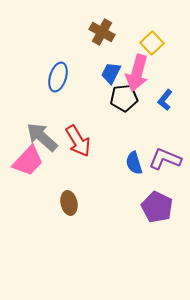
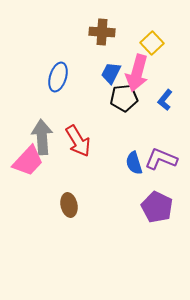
brown cross: rotated 25 degrees counterclockwise
gray arrow: rotated 44 degrees clockwise
purple L-shape: moved 4 px left
brown ellipse: moved 2 px down
